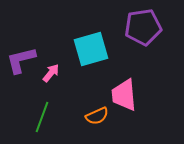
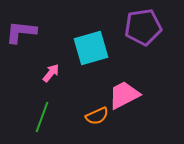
cyan square: moved 1 px up
purple L-shape: moved 28 px up; rotated 20 degrees clockwise
pink trapezoid: rotated 68 degrees clockwise
